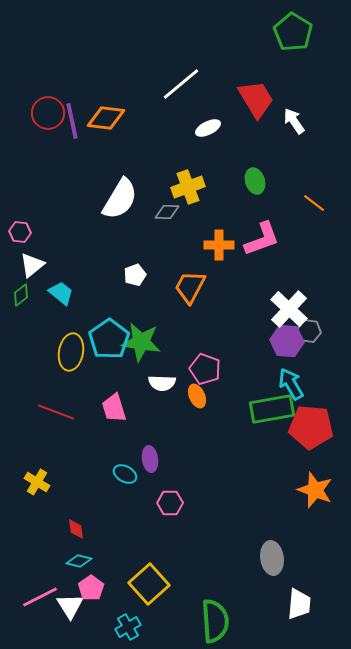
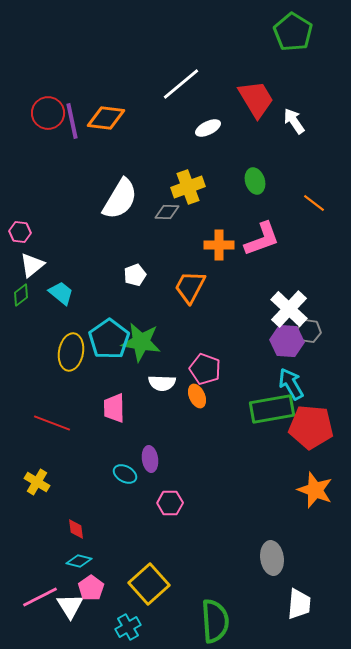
pink trapezoid at (114, 408): rotated 16 degrees clockwise
red line at (56, 412): moved 4 px left, 11 px down
